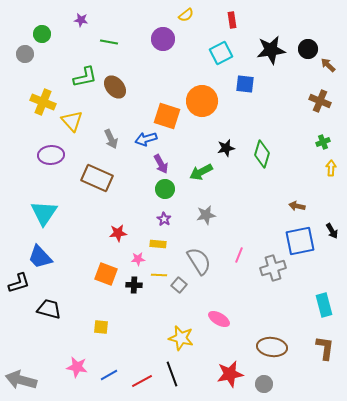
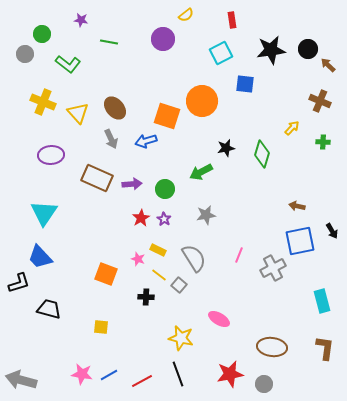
green L-shape at (85, 77): moved 17 px left, 13 px up; rotated 50 degrees clockwise
brown ellipse at (115, 87): moved 21 px down
yellow triangle at (72, 121): moved 6 px right, 8 px up
blue arrow at (146, 139): moved 2 px down
green cross at (323, 142): rotated 24 degrees clockwise
purple arrow at (161, 164): moved 29 px left, 20 px down; rotated 66 degrees counterclockwise
yellow arrow at (331, 168): moved 39 px left, 40 px up; rotated 42 degrees clockwise
red star at (118, 233): moved 23 px right, 15 px up; rotated 24 degrees counterclockwise
yellow rectangle at (158, 244): moved 6 px down; rotated 21 degrees clockwise
pink star at (138, 259): rotated 24 degrees clockwise
gray semicircle at (199, 261): moved 5 px left, 3 px up
gray cross at (273, 268): rotated 10 degrees counterclockwise
yellow line at (159, 275): rotated 35 degrees clockwise
black cross at (134, 285): moved 12 px right, 12 px down
cyan rectangle at (324, 305): moved 2 px left, 4 px up
pink star at (77, 367): moved 5 px right, 7 px down
black line at (172, 374): moved 6 px right
